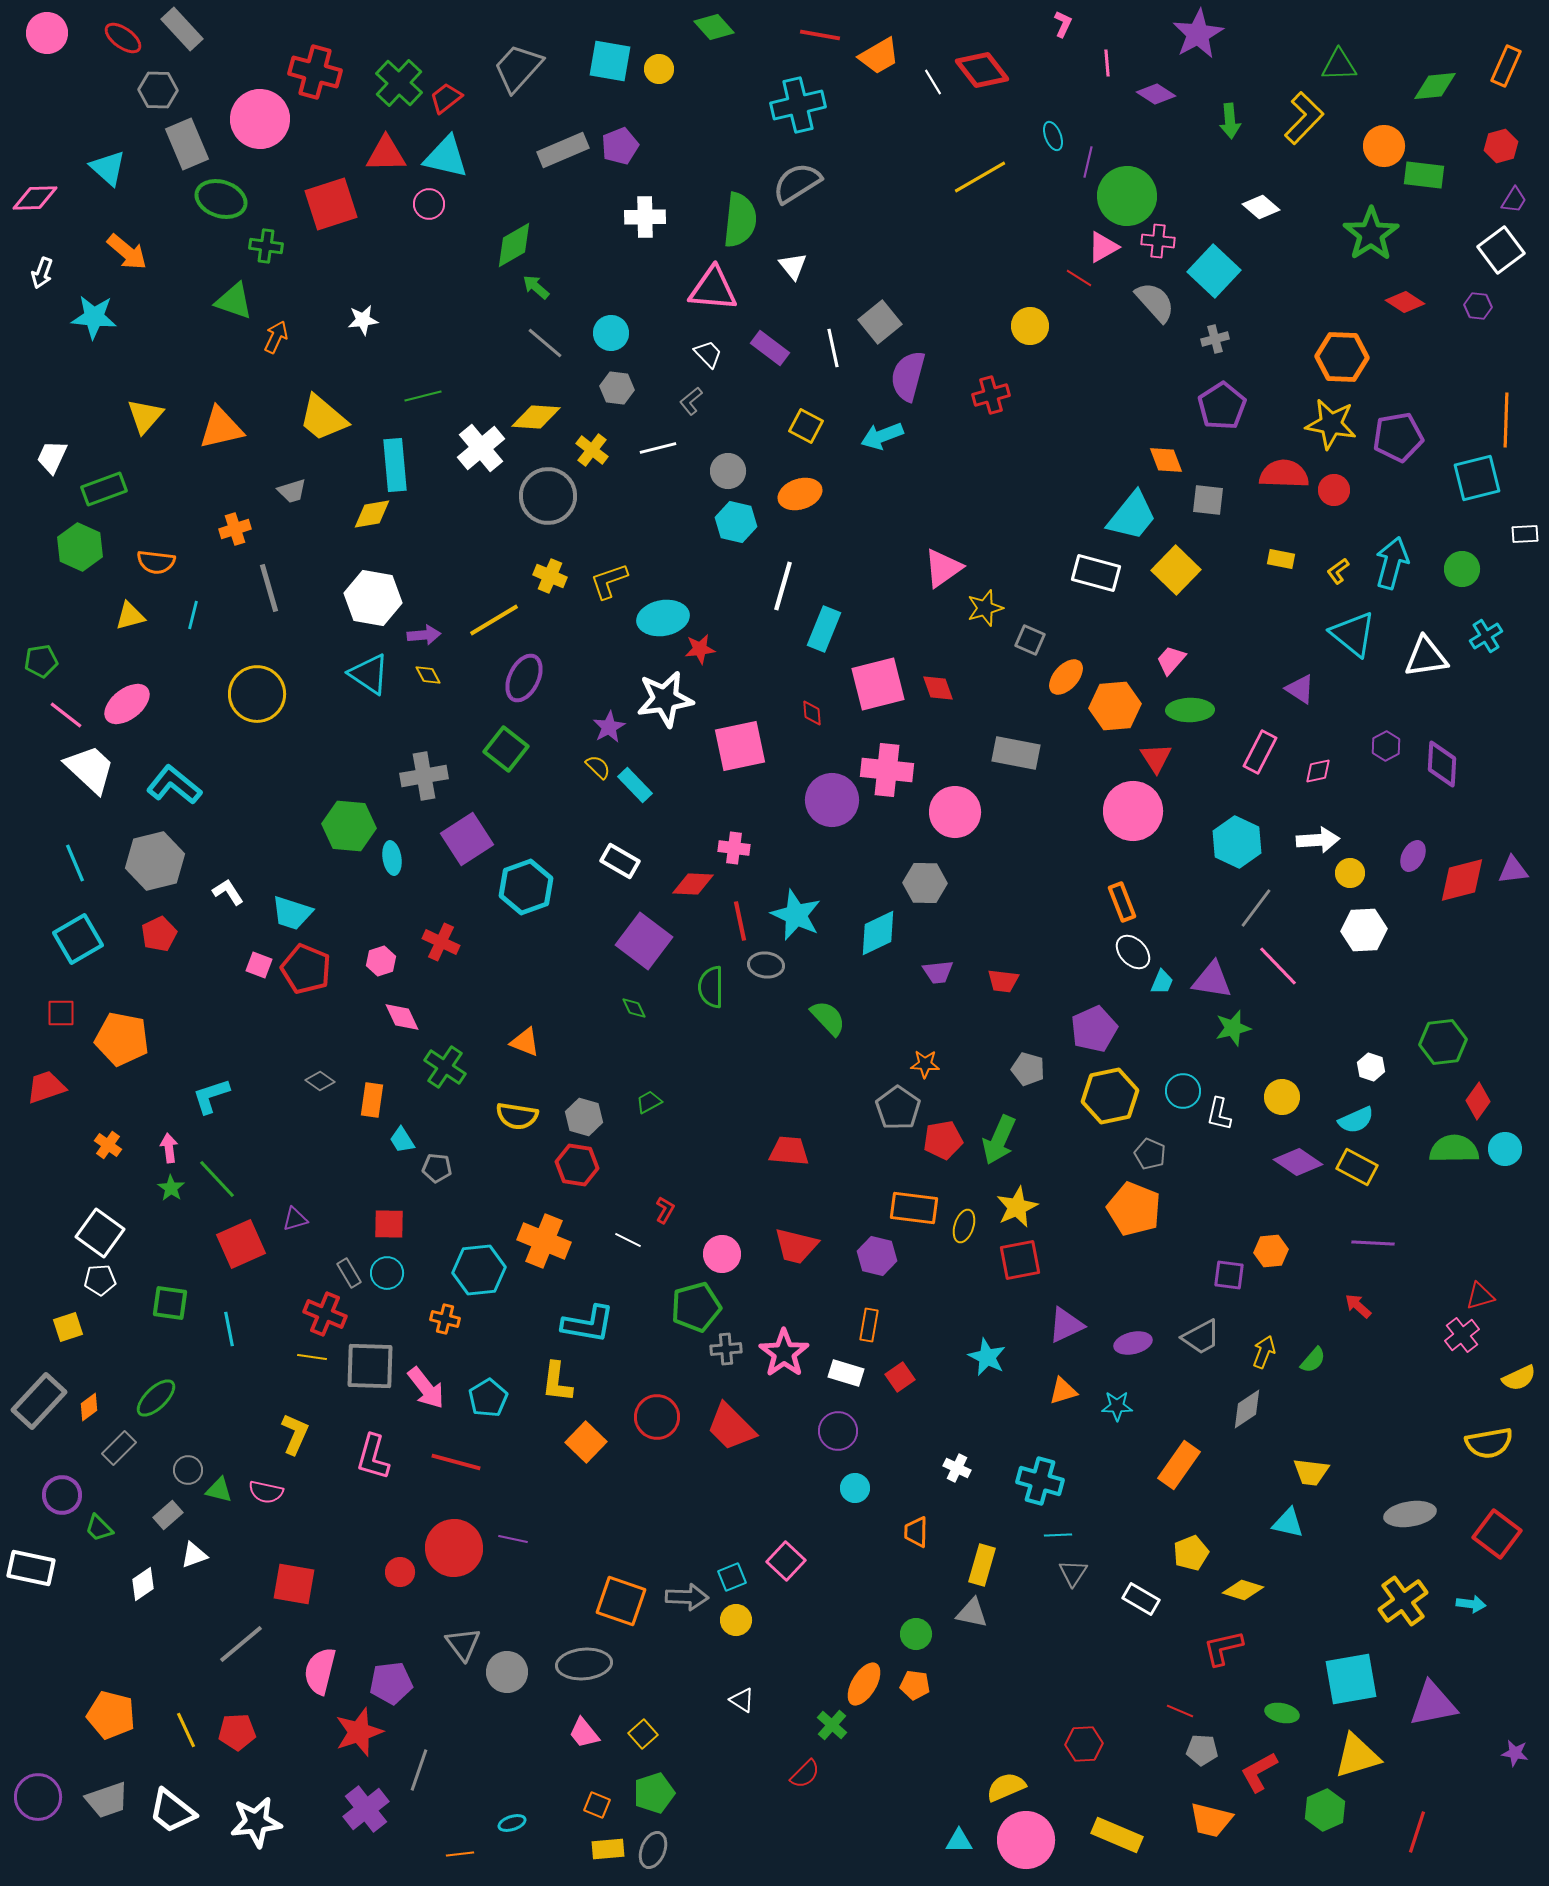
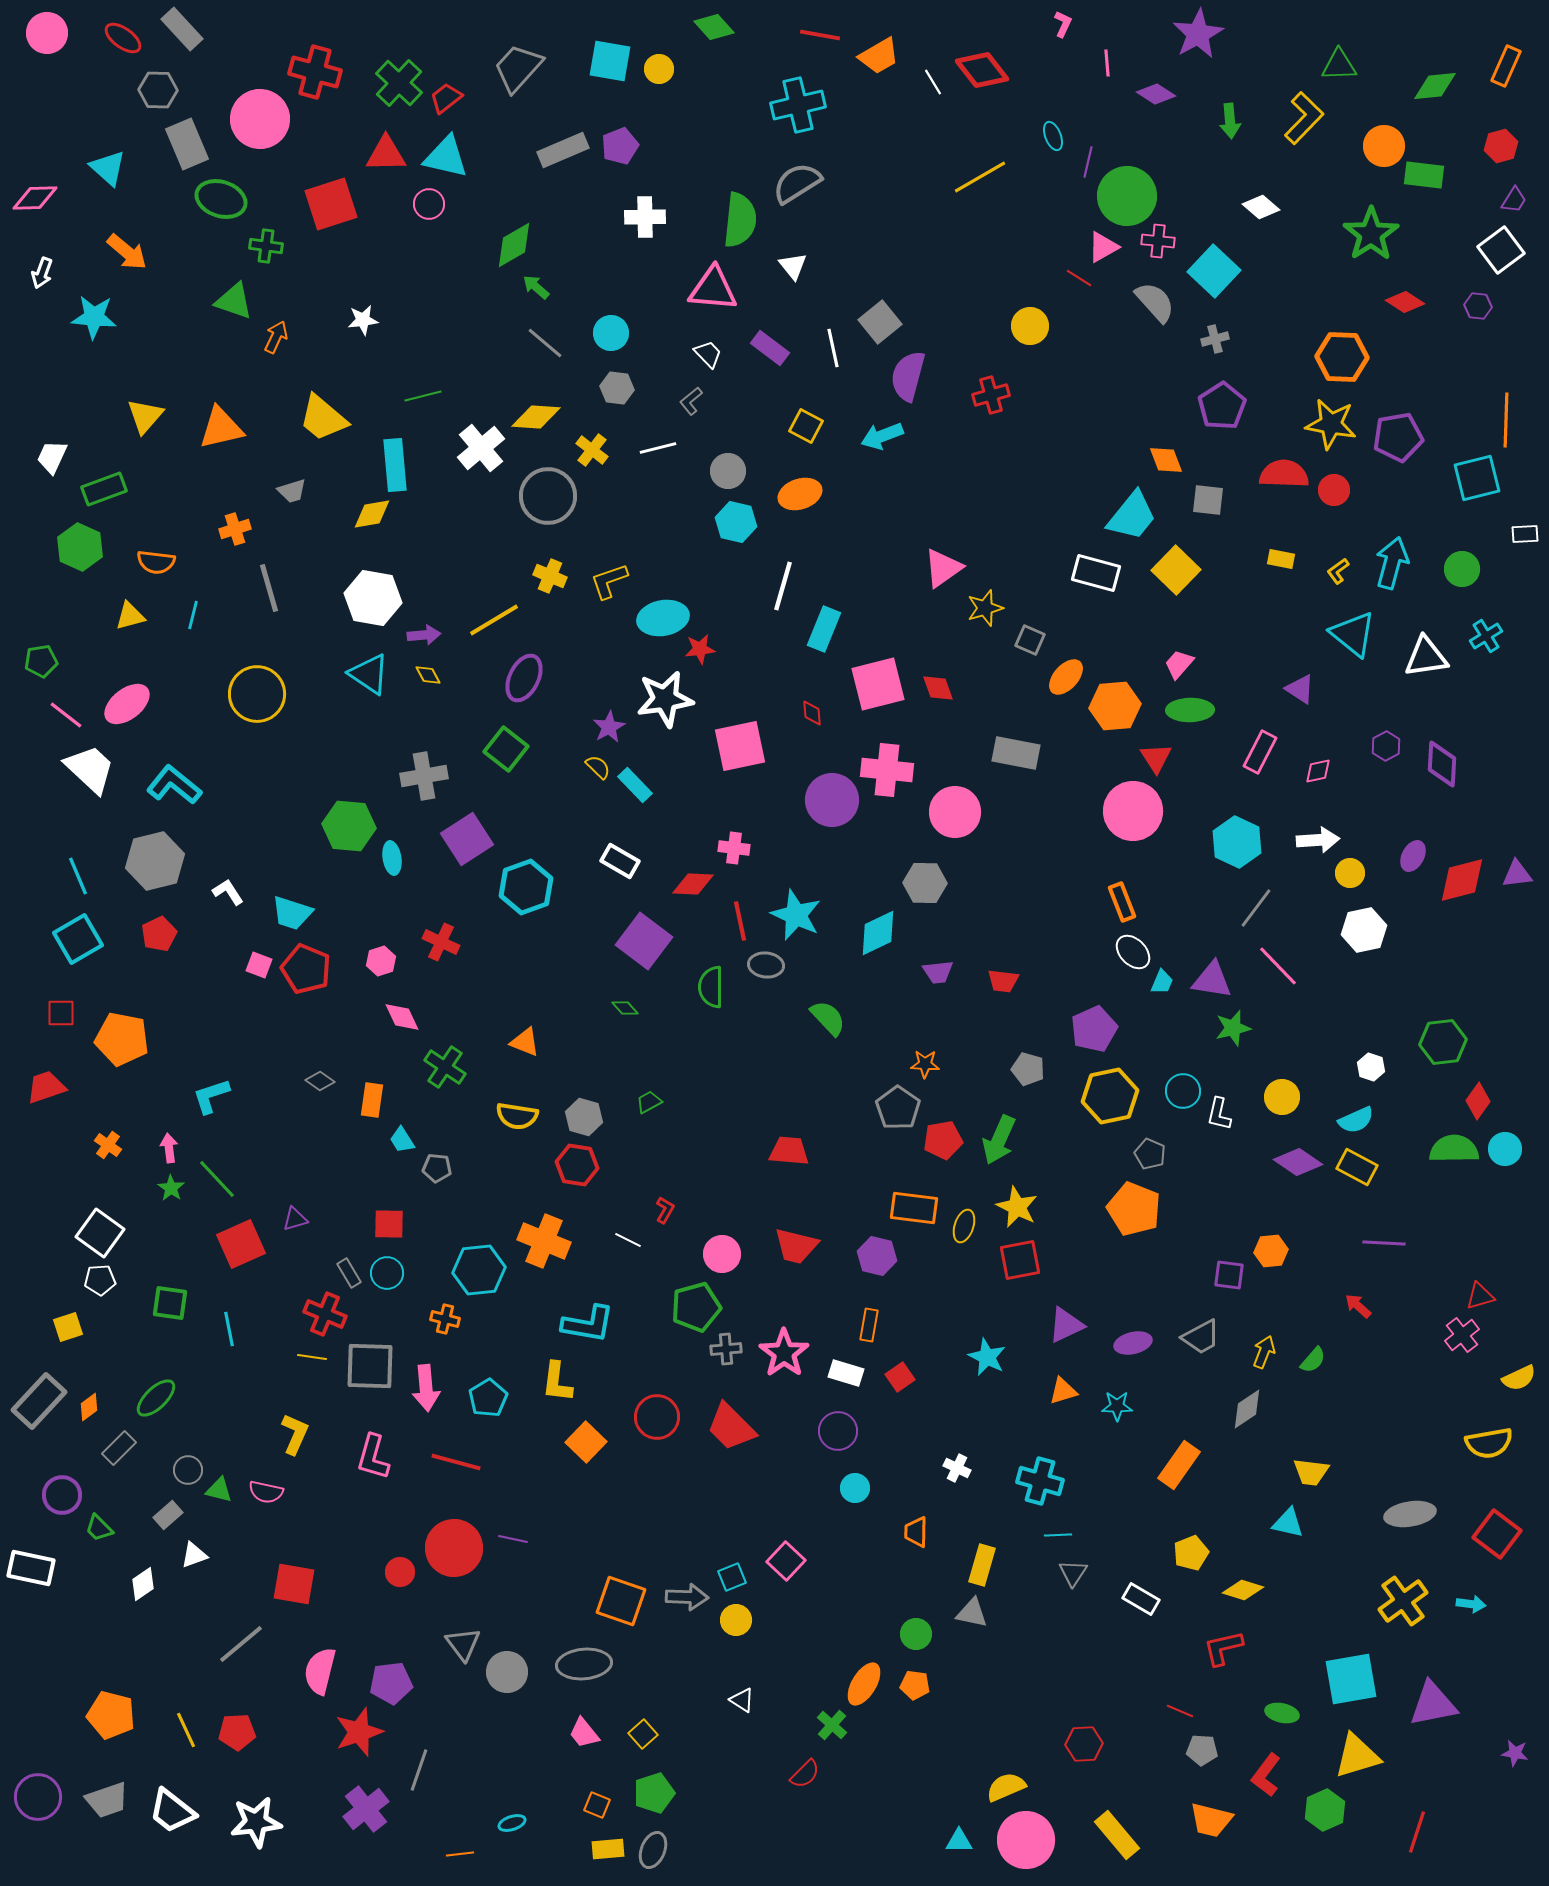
pink trapezoid at (1171, 660): moved 8 px right, 4 px down
cyan line at (75, 863): moved 3 px right, 13 px down
purple triangle at (1513, 870): moved 4 px right, 4 px down
white hexagon at (1364, 930): rotated 9 degrees counterclockwise
green diamond at (634, 1008): moved 9 px left; rotated 16 degrees counterclockwise
yellow star at (1017, 1207): rotated 21 degrees counterclockwise
purple line at (1373, 1243): moved 11 px right
pink arrow at (426, 1388): rotated 33 degrees clockwise
red L-shape at (1259, 1772): moved 7 px right, 3 px down; rotated 24 degrees counterclockwise
yellow rectangle at (1117, 1835): rotated 27 degrees clockwise
